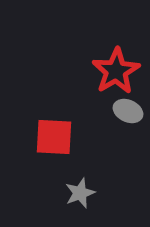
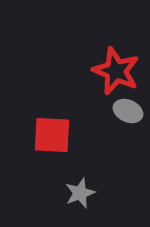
red star: rotated 18 degrees counterclockwise
red square: moved 2 px left, 2 px up
